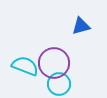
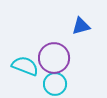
purple circle: moved 5 px up
cyan circle: moved 4 px left
